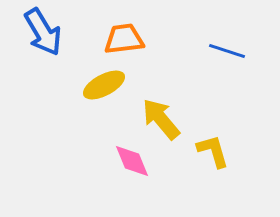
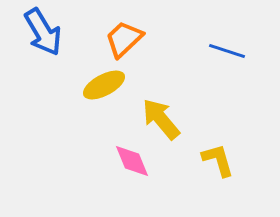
orange trapezoid: rotated 36 degrees counterclockwise
yellow L-shape: moved 5 px right, 9 px down
